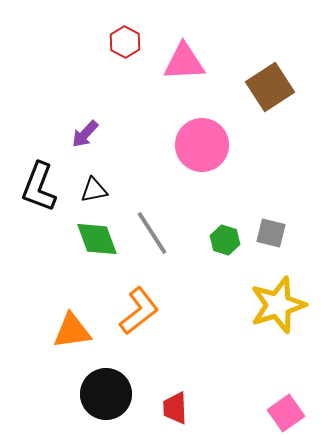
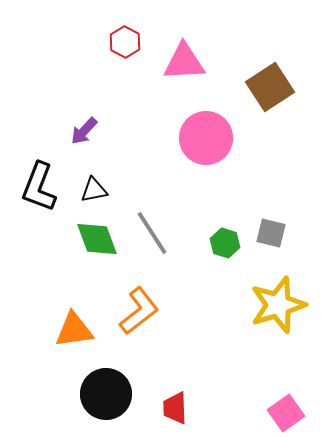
purple arrow: moved 1 px left, 3 px up
pink circle: moved 4 px right, 7 px up
green hexagon: moved 3 px down
orange triangle: moved 2 px right, 1 px up
